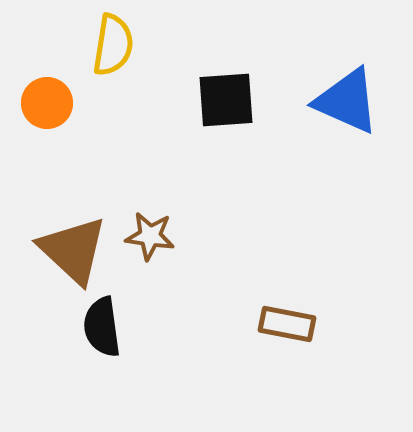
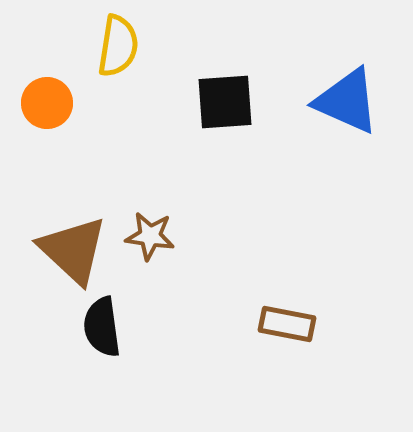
yellow semicircle: moved 5 px right, 1 px down
black square: moved 1 px left, 2 px down
